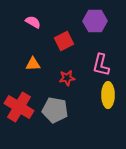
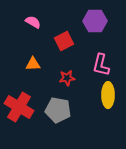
gray pentagon: moved 3 px right
